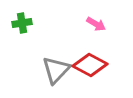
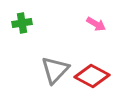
red diamond: moved 2 px right, 11 px down
gray triangle: moved 1 px left
